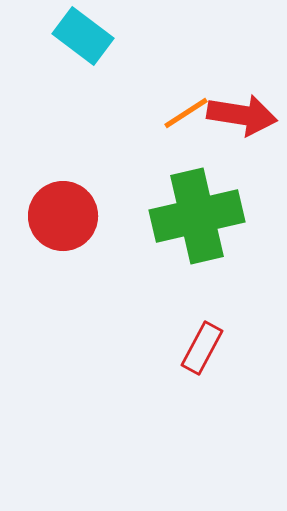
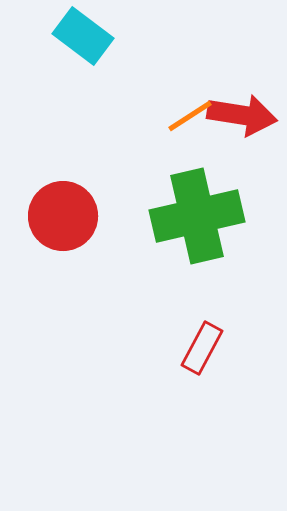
orange line: moved 4 px right, 3 px down
